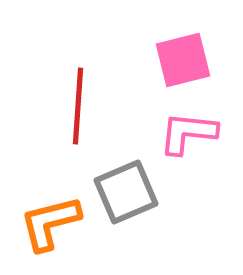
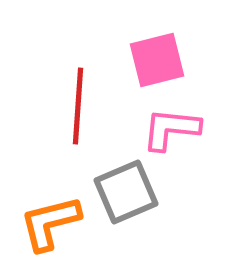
pink square: moved 26 px left
pink L-shape: moved 17 px left, 4 px up
